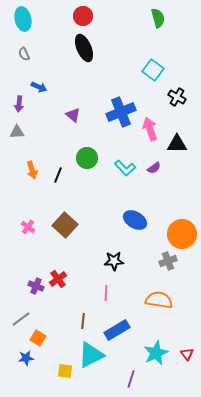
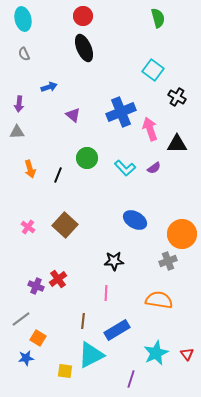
blue arrow: moved 10 px right; rotated 42 degrees counterclockwise
orange arrow: moved 2 px left, 1 px up
